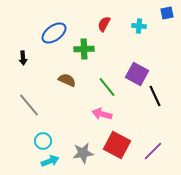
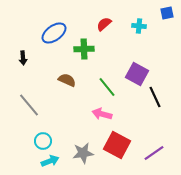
red semicircle: rotated 21 degrees clockwise
black line: moved 1 px down
purple line: moved 1 px right, 2 px down; rotated 10 degrees clockwise
